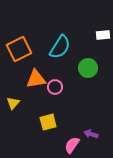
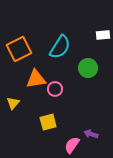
pink circle: moved 2 px down
